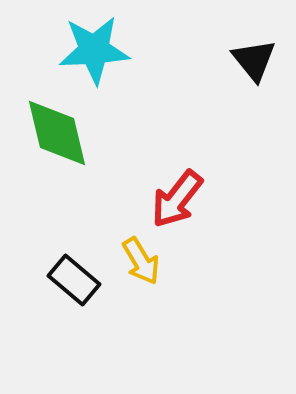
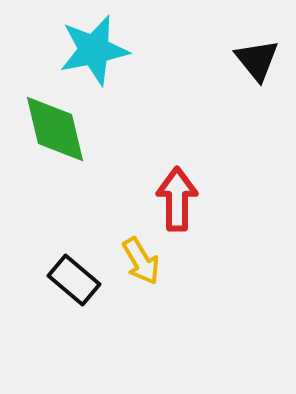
cyan star: rotated 8 degrees counterclockwise
black triangle: moved 3 px right
green diamond: moved 2 px left, 4 px up
red arrow: rotated 142 degrees clockwise
